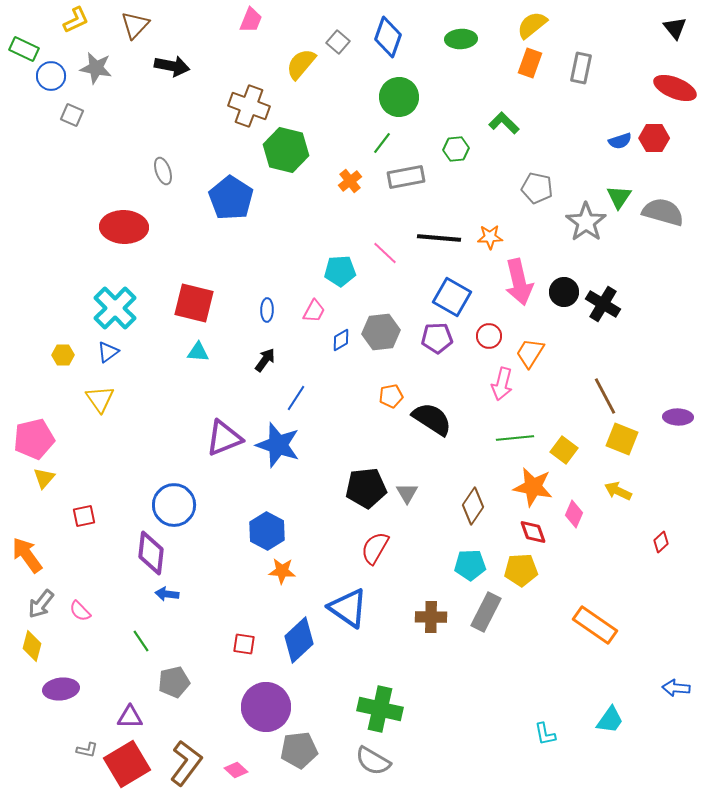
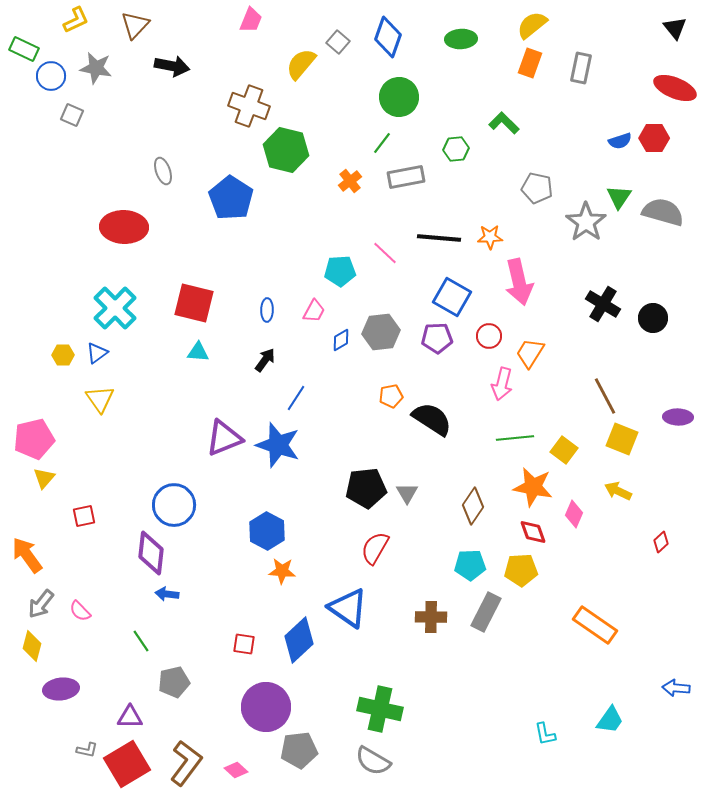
black circle at (564, 292): moved 89 px right, 26 px down
blue triangle at (108, 352): moved 11 px left, 1 px down
